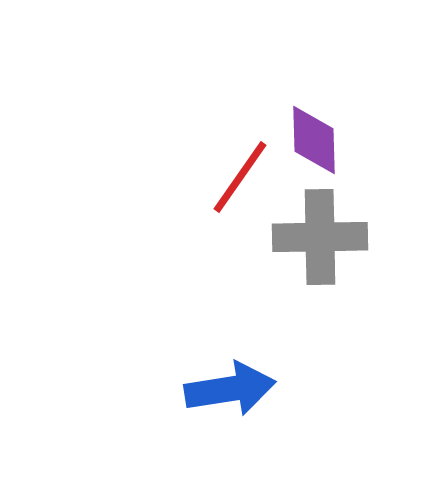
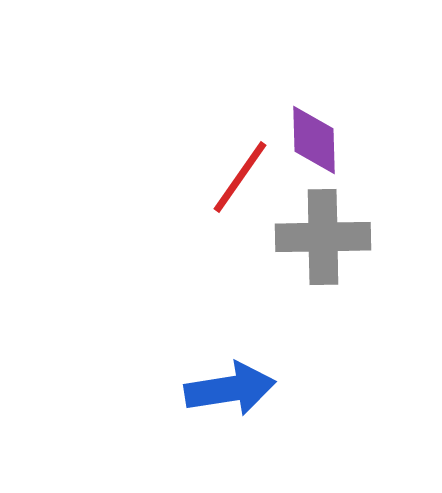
gray cross: moved 3 px right
